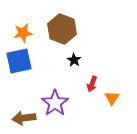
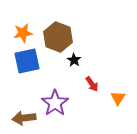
brown hexagon: moved 4 px left, 8 px down
blue square: moved 8 px right
red arrow: rotated 56 degrees counterclockwise
orange triangle: moved 6 px right
